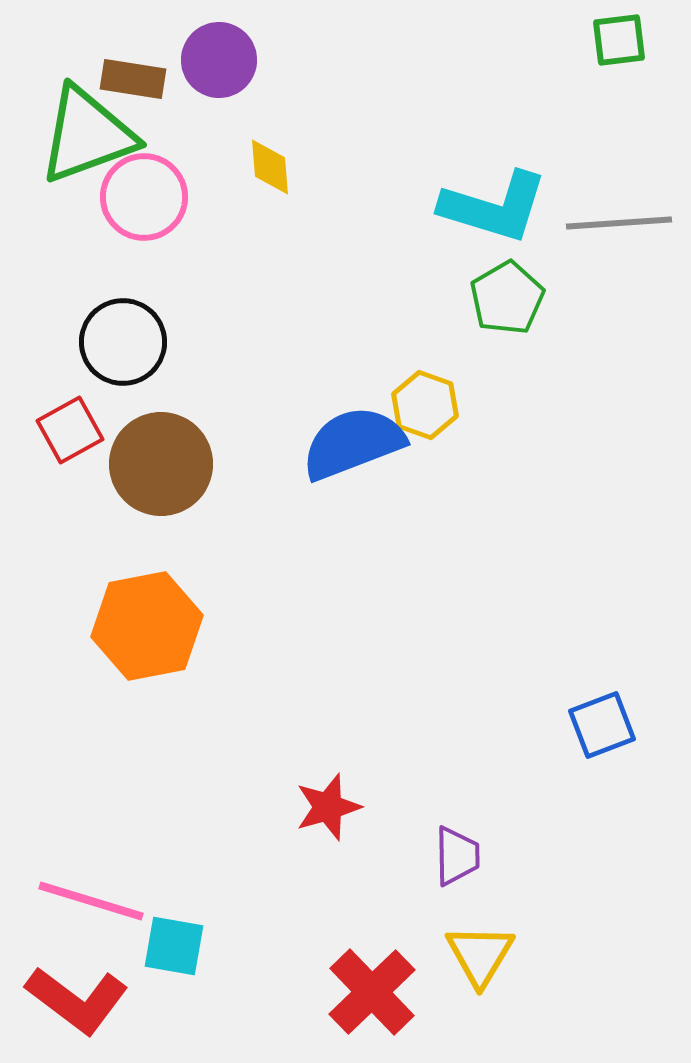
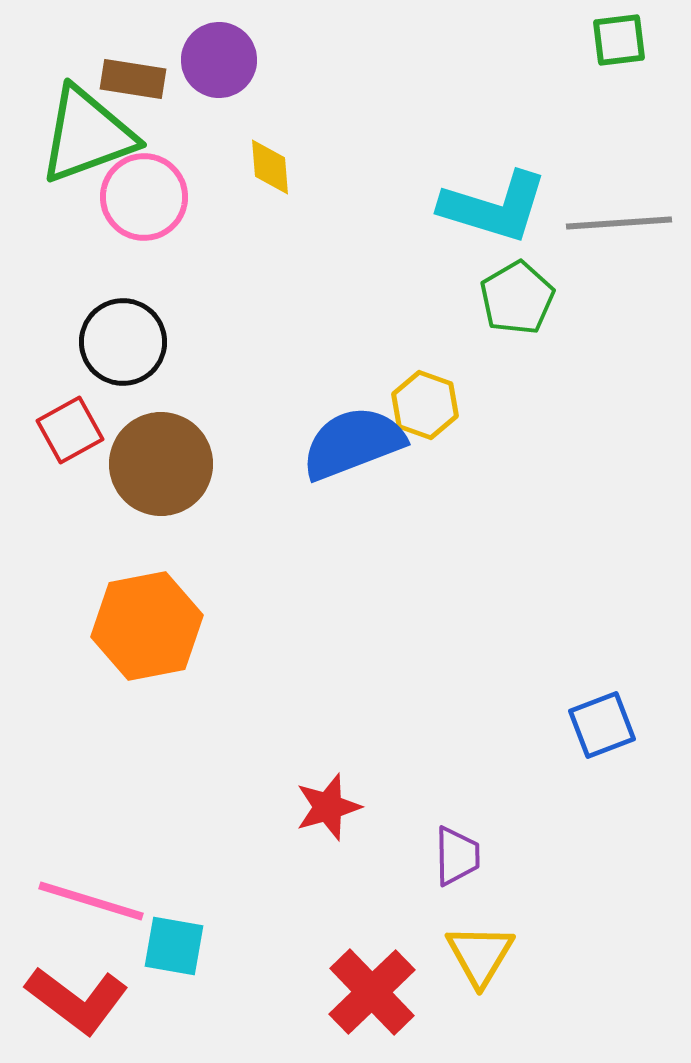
green pentagon: moved 10 px right
